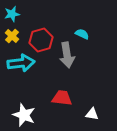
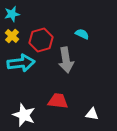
gray arrow: moved 1 px left, 5 px down
red trapezoid: moved 4 px left, 3 px down
